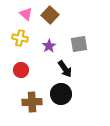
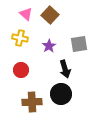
black arrow: rotated 18 degrees clockwise
